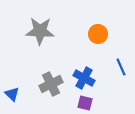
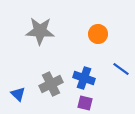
blue line: moved 2 px down; rotated 30 degrees counterclockwise
blue cross: rotated 10 degrees counterclockwise
blue triangle: moved 6 px right
